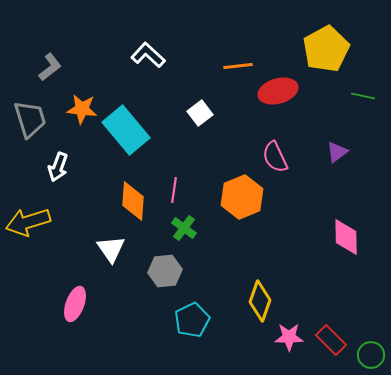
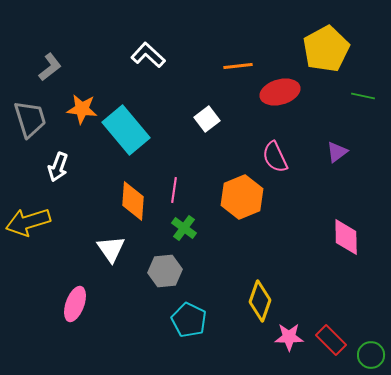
red ellipse: moved 2 px right, 1 px down
white square: moved 7 px right, 6 px down
cyan pentagon: moved 3 px left; rotated 20 degrees counterclockwise
